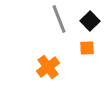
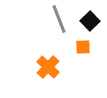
orange square: moved 4 px left, 1 px up
orange cross: rotated 10 degrees counterclockwise
